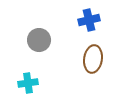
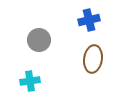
cyan cross: moved 2 px right, 2 px up
